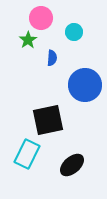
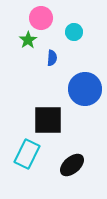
blue circle: moved 4 px down
black square: rotated 12 degrees clockwise
